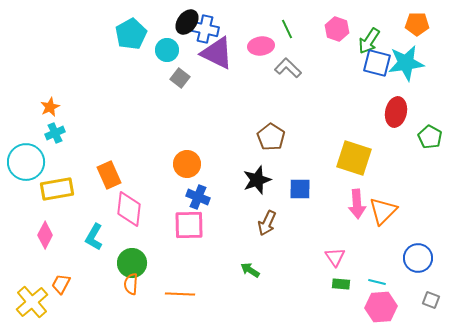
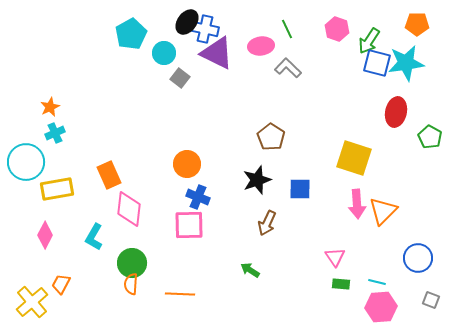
cyan circle at (167, 50): moved 3 px left, 3 px down
